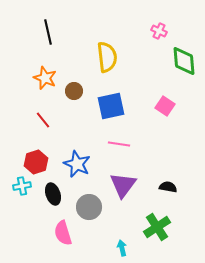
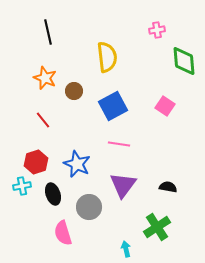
pink cross: moved 2 px left, 1 px up; rotated 35 degrees counterclockwise
blue square: moved 2 px right; rotated 16 degrees counterclockwise
cyan arrow: moved 4 px right, 1 px down
